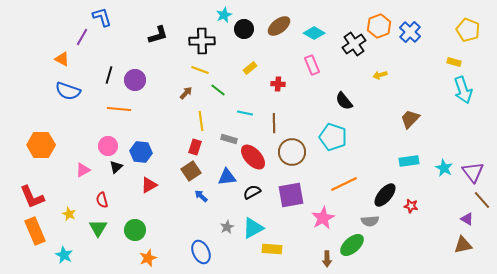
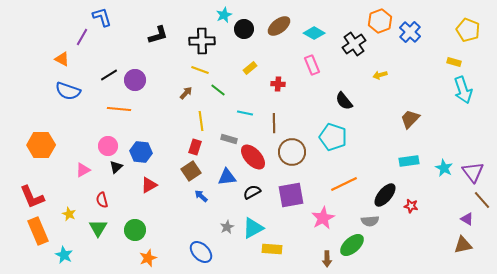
orange hexagon at (379, 26): moved 1 px right, 5 px up
black line at (109, 75): rotated 42 degrees clockwise
orange rectangle at (35, 231): moved 3 px right
blue ellipse at (201, 252): rotated 20 degrees counterclockwise
